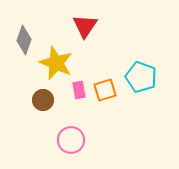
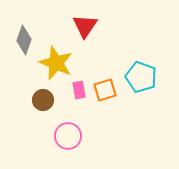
pink circle: moved 3 px left, 4 px up
